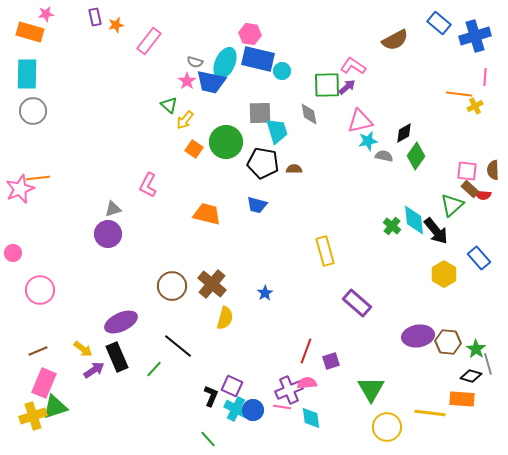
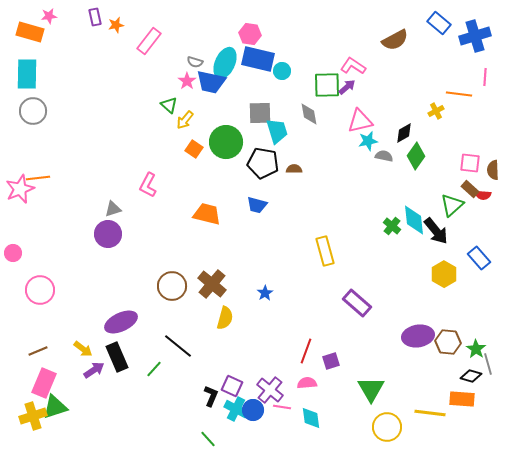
pink star at (46, 14): moved 3 px right, 2 px down
yellow cross at (475, 106): moved 39 px left, 5 px down
pink square at (467, 171): moved 3 px right, 8 px up
purple cross at (289, 390): moved 19 px left; rotated 28 degrees counterclockwise
